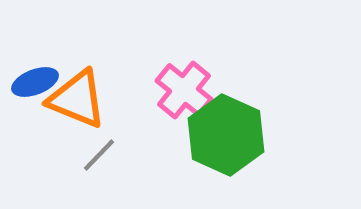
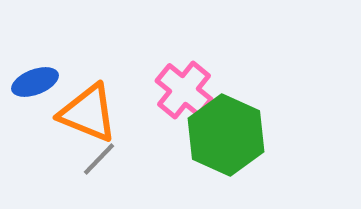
orange triangle: moved 11 px right, 14 px down
gray line: moved 4 px down
